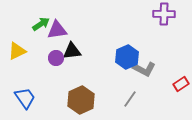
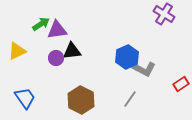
purple cross: rotated 30 degrees clockwise
brown hexagon: rotated 8 degrees counterclockwise
